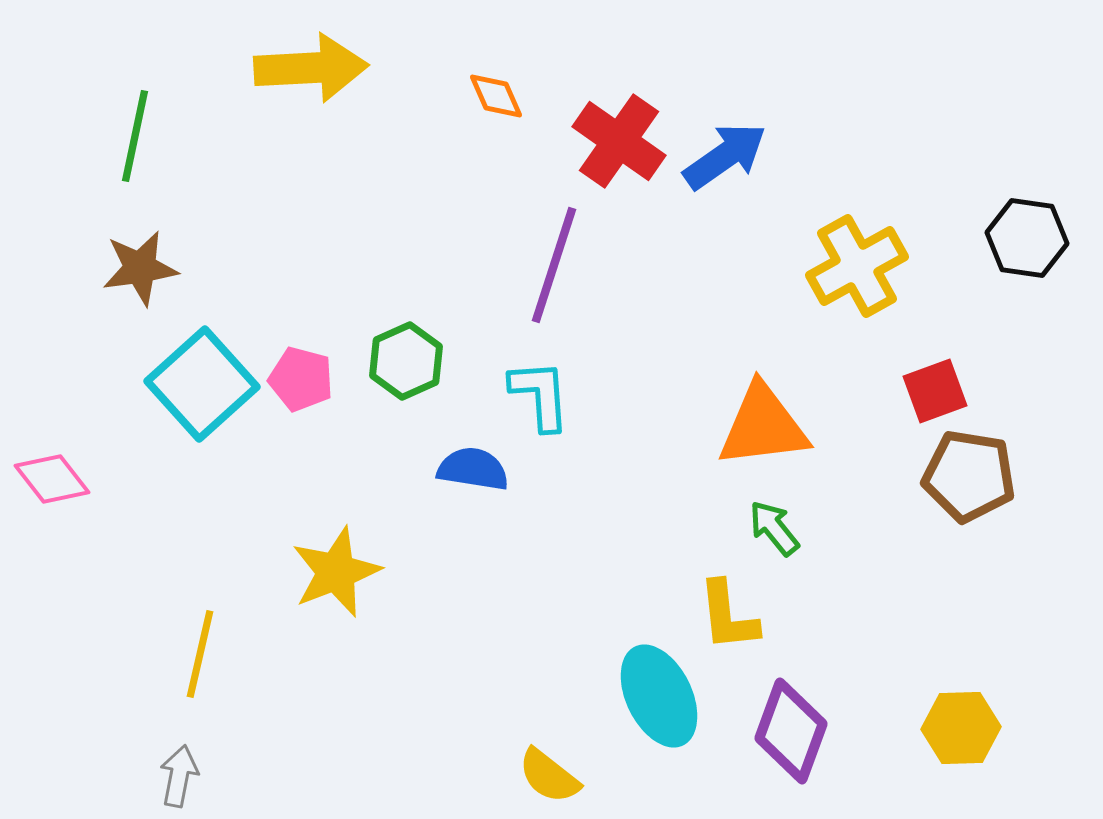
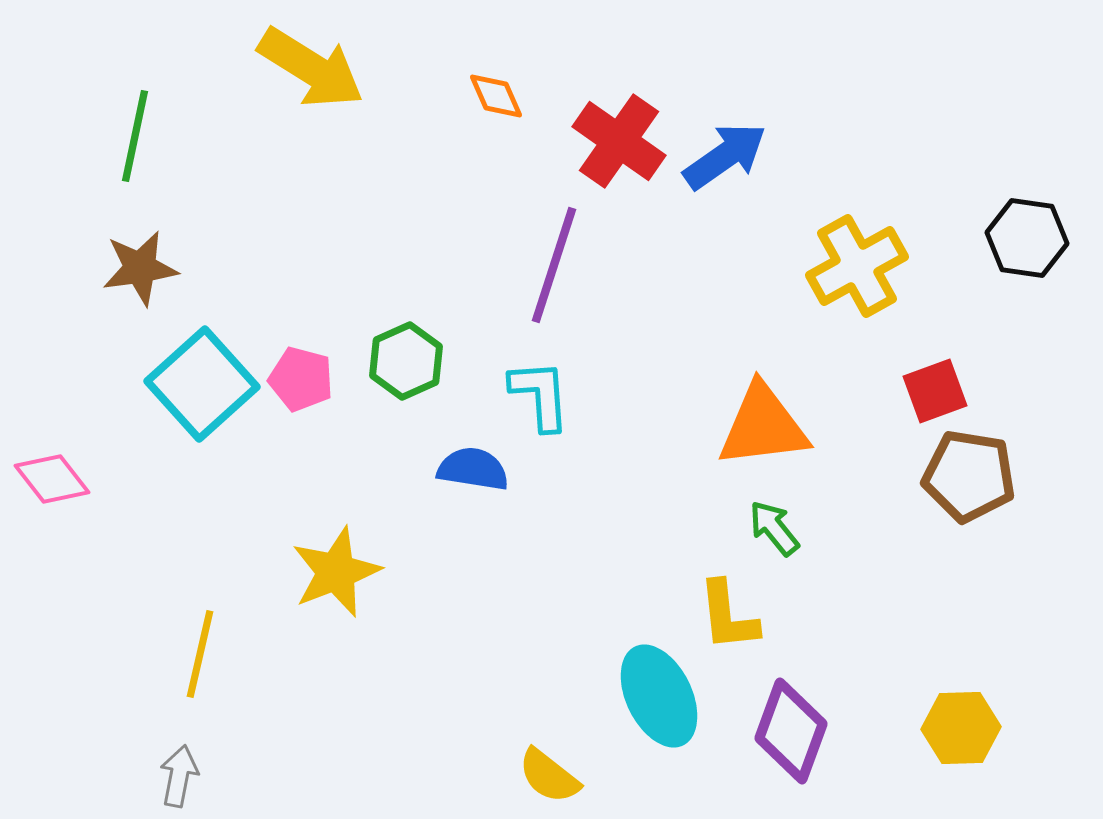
yellow arrow: rotated 35 degrees clockwise
